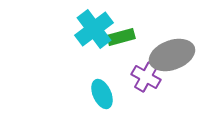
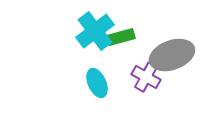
cyan cross: moved 1 px right, 2 px down
cyan ellipse: moved 5 px left, 11 px up
